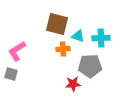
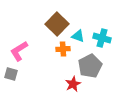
brown square: rotated 30 degrees clockwise
cyan cross: moved 1 px right; rotated 18 degrees clockwise
pink L-shape: moved 2 px right
gray pentagon: rotated 25 degrees counterclockwise
red star: rotated 21 degrees counterclockwise
